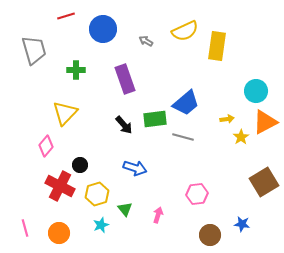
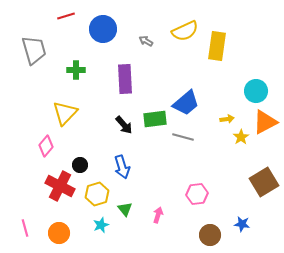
purple rectangle: rotated 16 degrees clockwise
blue arrow: moved 13 px left, 1 px up; rotated 55 degrees clockwise
